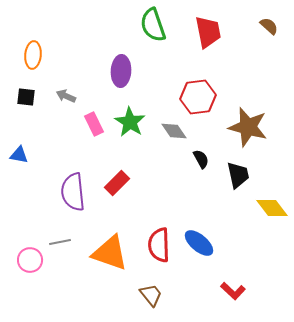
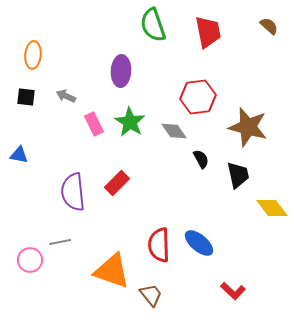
orange triangle: moved 2 px right, 18 px down
